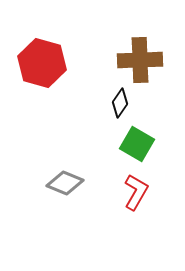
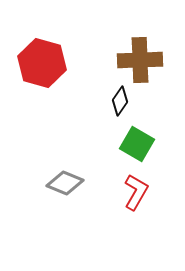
black diamond: moved 2 px up
